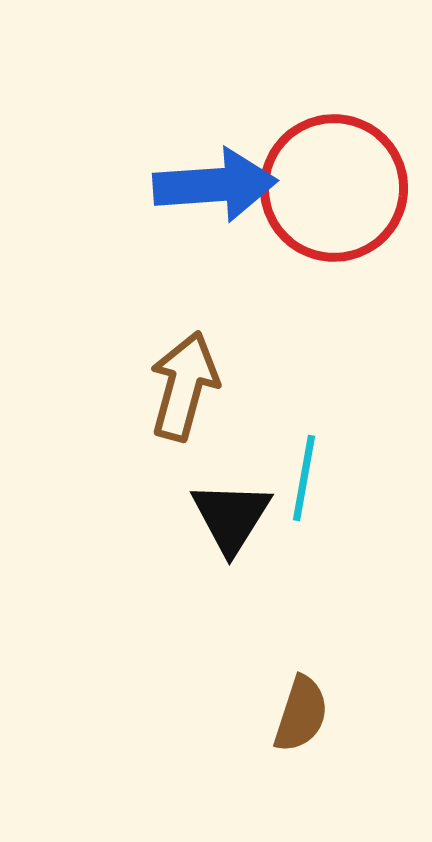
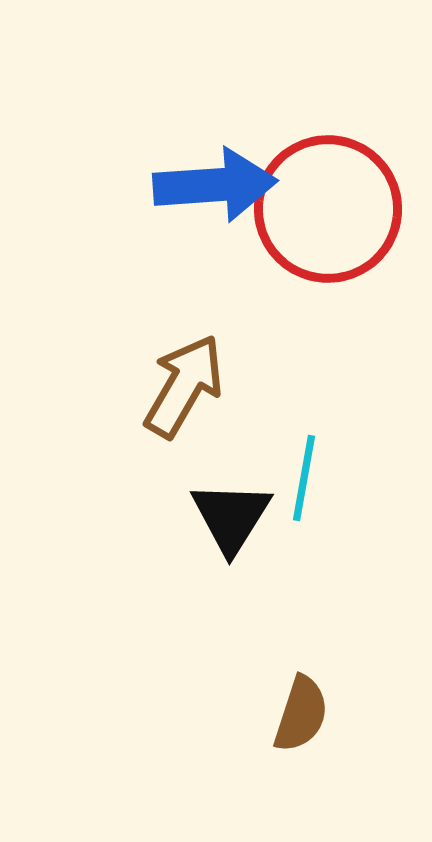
red circle: moved 6 px left, 21 px down
brown arrow: rotated 15 degrees clockwise
